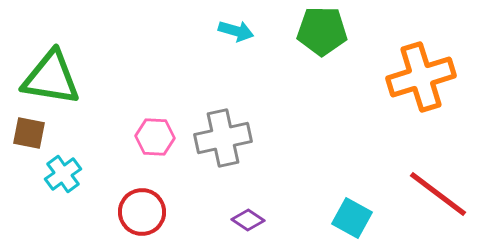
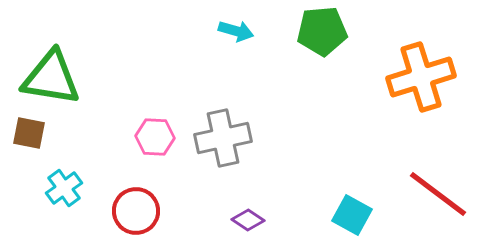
green pentagon: rotated 6 degrees counterclockwise
cyan cross: moved 1 px right, 14 px down
red circle: moved 6 px left, 1 px up
cyan square: moved 3 px up
